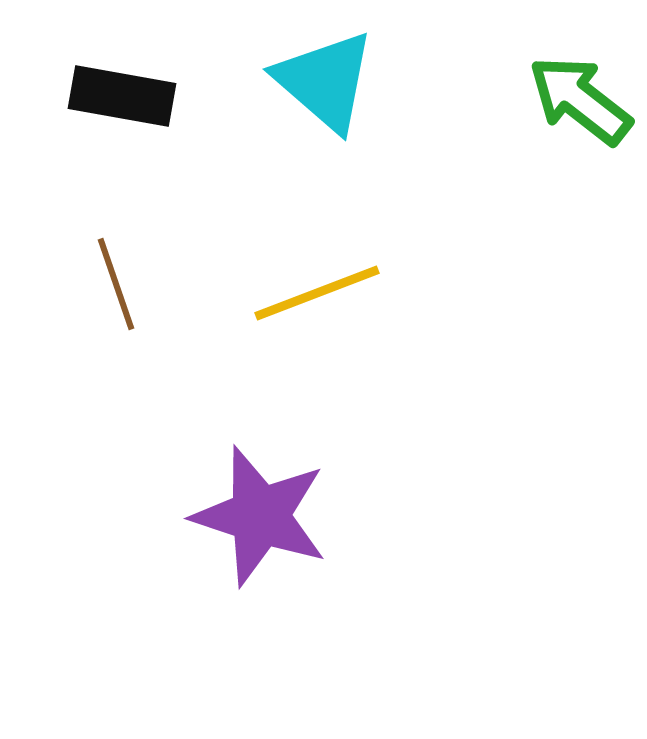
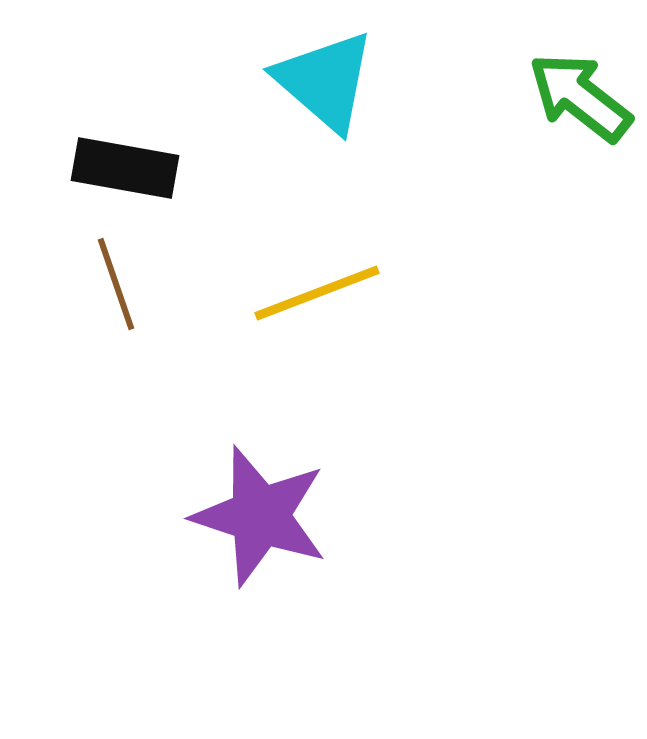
black rectangle: moved 3 px right, 72 px down
green arrow: moved 3 px up
